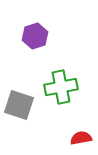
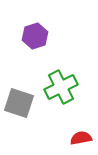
green cross: rotated 16 degrees counterclockwise
gray square: moved 2 px up
